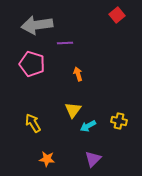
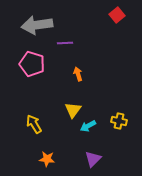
yellow arrow: moved 1 px right, 1 px down
